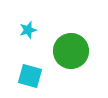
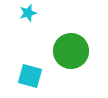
cyan star: moved 17 px up
